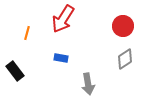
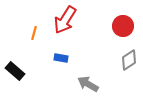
red arrow: moved 2 px right, 1 px down
orange line: moved 7 px right
gray diamond: moved 4 px right, 1 px down
black rectangle: rotated 12 degrees counterclockwise
gray arrow: rotated 130 degrees clockwise
